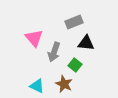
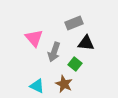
gray rectangle: moved 1 px down
green square: moved 1 px up
